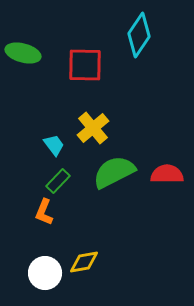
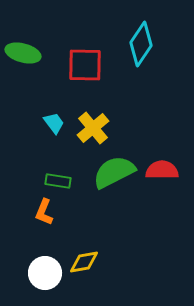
cyan diamond: moved 2 px right, 9 px down
cyan trapezoid: moved 22 px up
red semicircle: moved 5 px left, 4 px up
green rectangle: rotated 55 degrees clockwise
